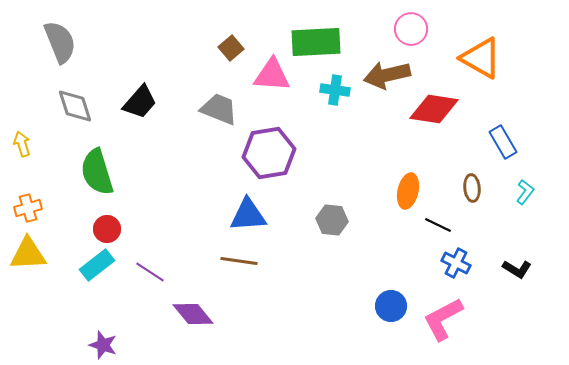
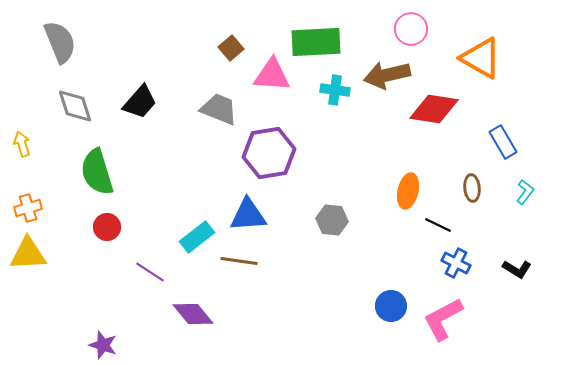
red circle: moved 2 px up
cyan rectangle: moved 100 px right, 28 px up
